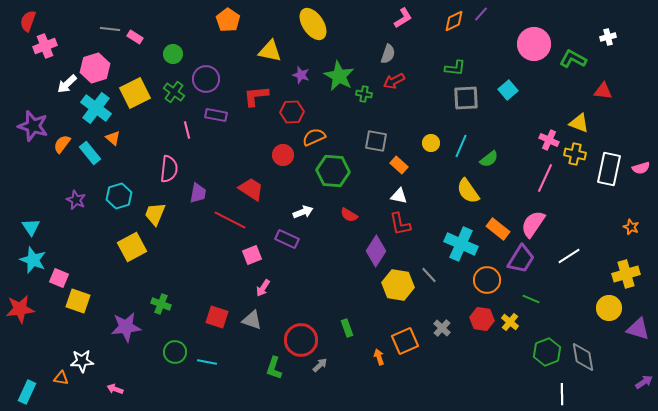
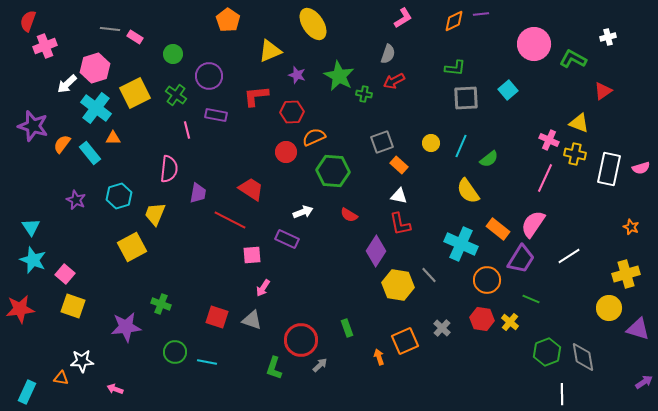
purple line at (481, 14): rotated 42 degrees clockwise
yellow triangle at (270, 51): rotated 35 degrees counterclockwise
purple star at (301, 75): moved 4 px left
purple circle at (206, 79): moved 3 px right, 3 px up
red triangle at (603, 91): rotated 42 degrees counterclockwise
green cross at (174, 92): moved 2 px right, 3 px down
orange triangle at (113, 138): rotated 42 degrees counterclockwise
gray square at (376, 141): moved 6 px right, 1 px down; rotated 30 degrees counterclockwise
red circle at (283, 155): moved 3 px right, 3 px up
pink square at (252, 255): rotated 18 degrees clockwise
pink square at (59, 278): moved 6 px right, 4 px up; rotated 18 degrees clockwise
yellow square at (78, 301): moved 5 px left, 5 px down
